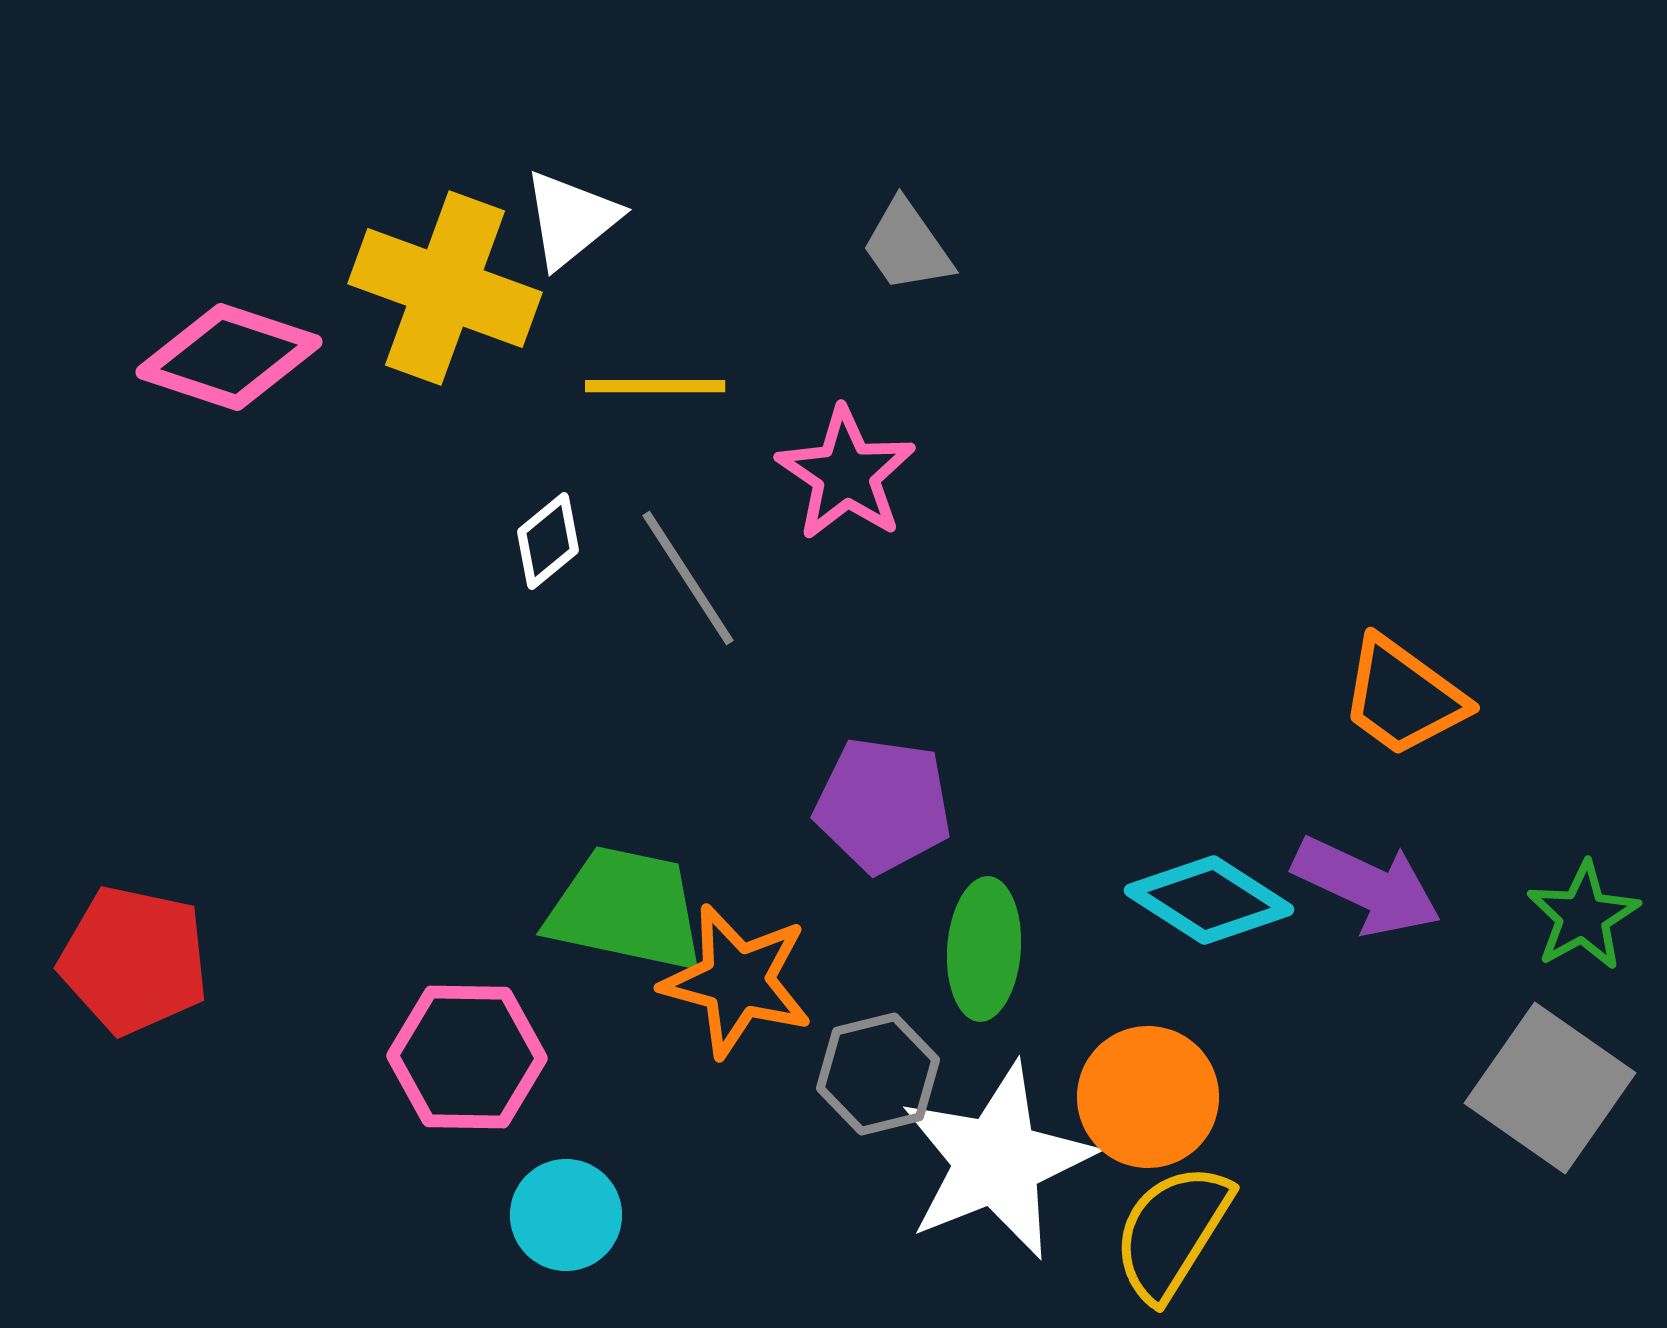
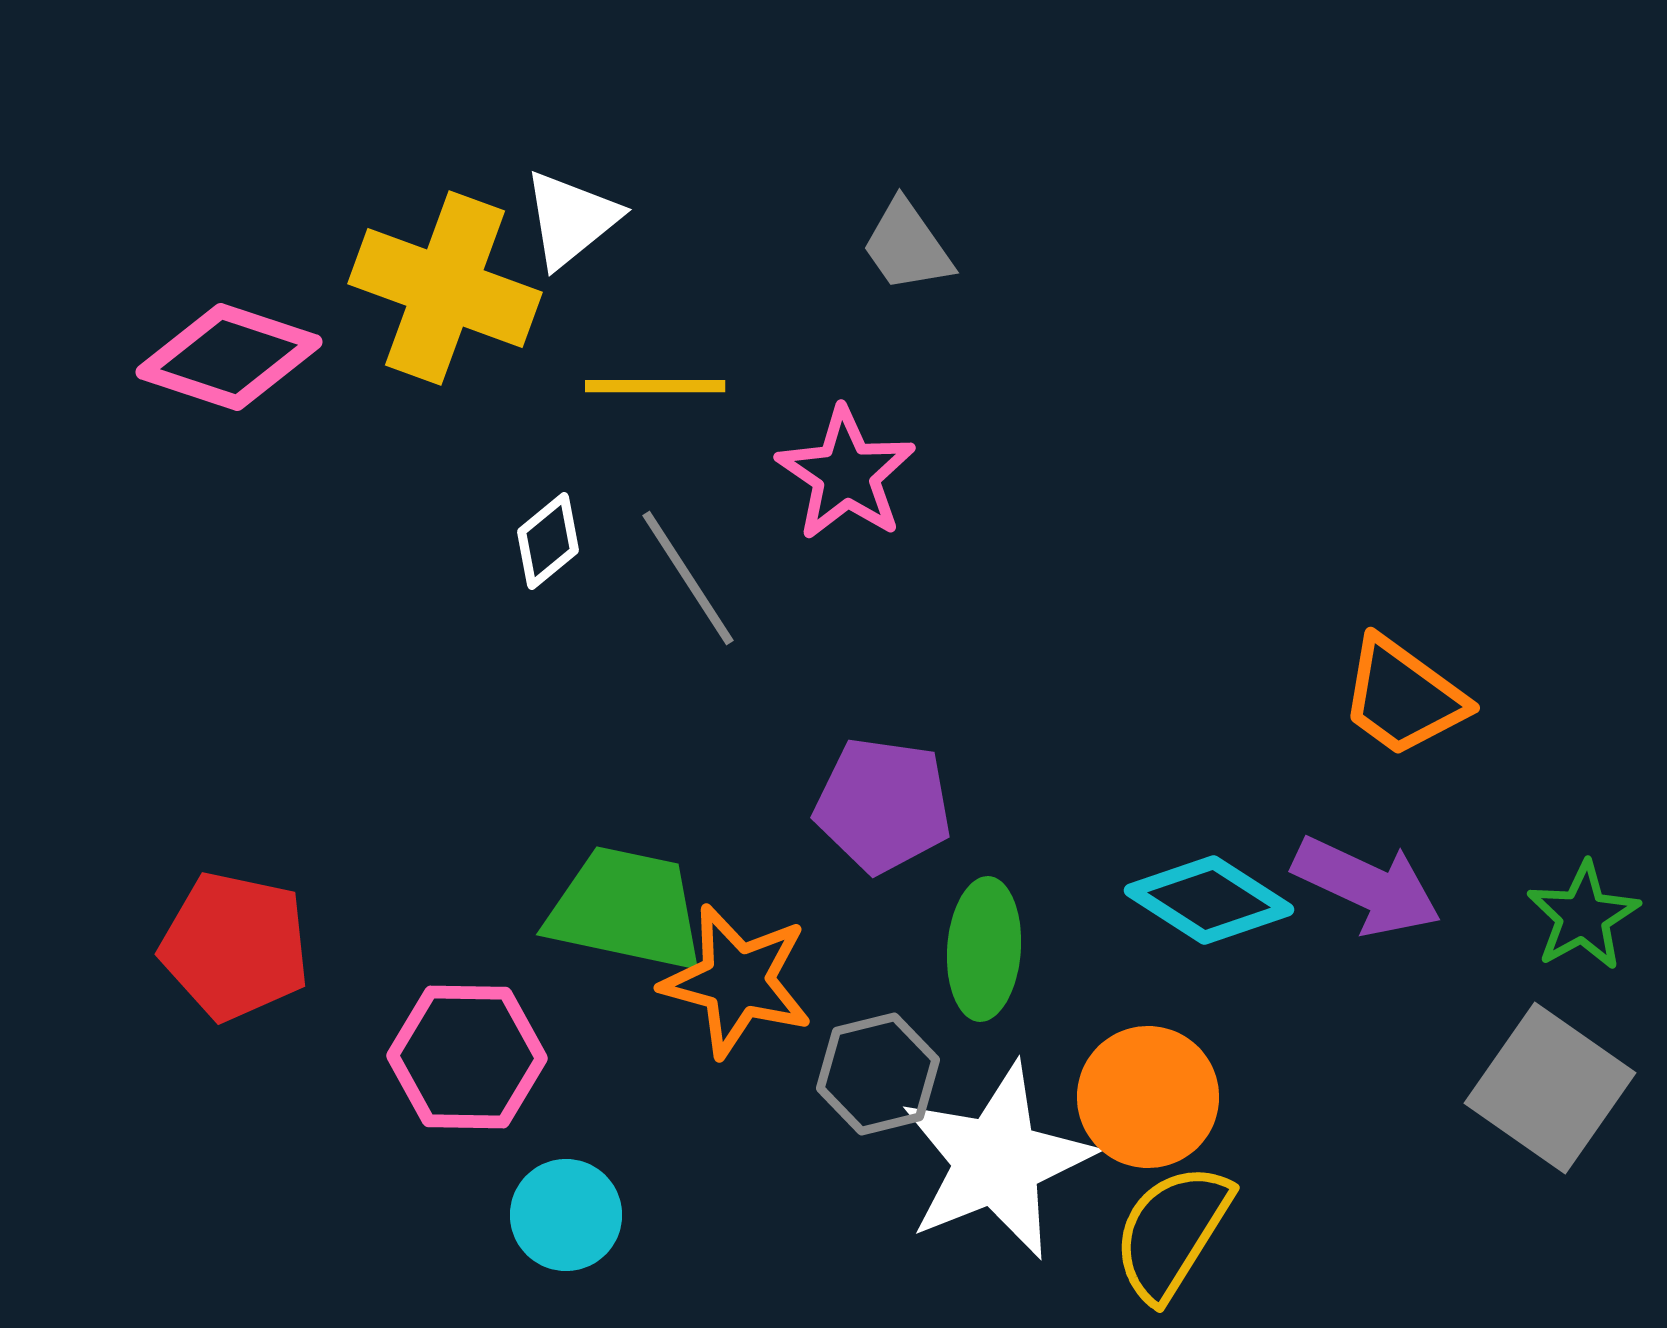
red pentagon: moved 101 px right, 14 px up
